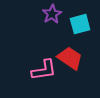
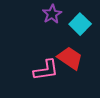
cyan square: rotated 30 degrees counterclockwise
pink L-shape: moved 2 px right
